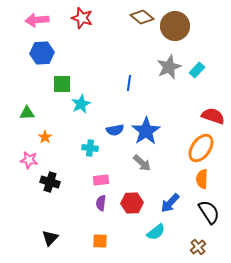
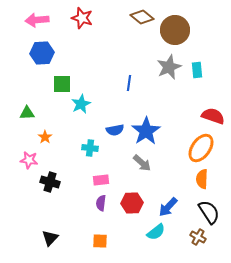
brown circle: moved 4 px down
cyan rectangle: rotated 49 degrees counterclockwise
blue arrow: moved 2 px left, 4 px down
brown cross: moved 10 px up; rotated 21 degrees counterclockwise
